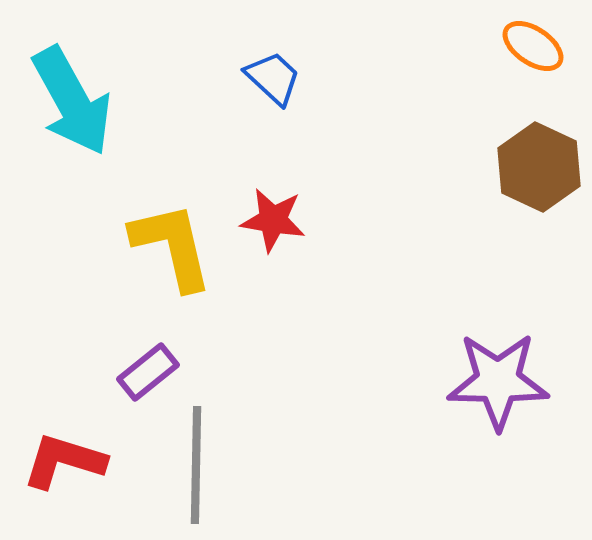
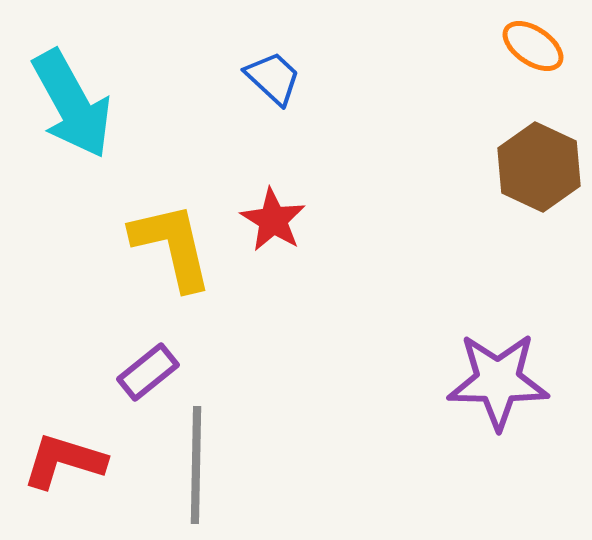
cyan arrow: moved 3 px down
red star: rotated 22 degrees clockwise
